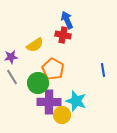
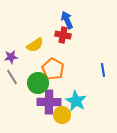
cyan star: rotated 10 degrees clockwise
